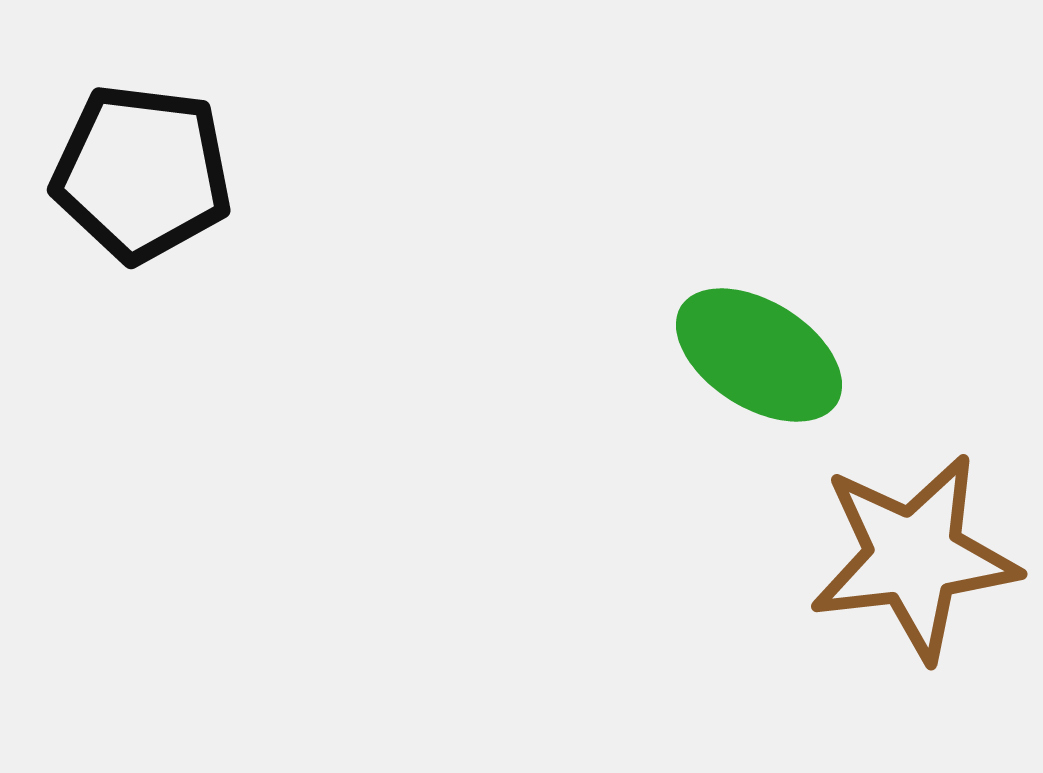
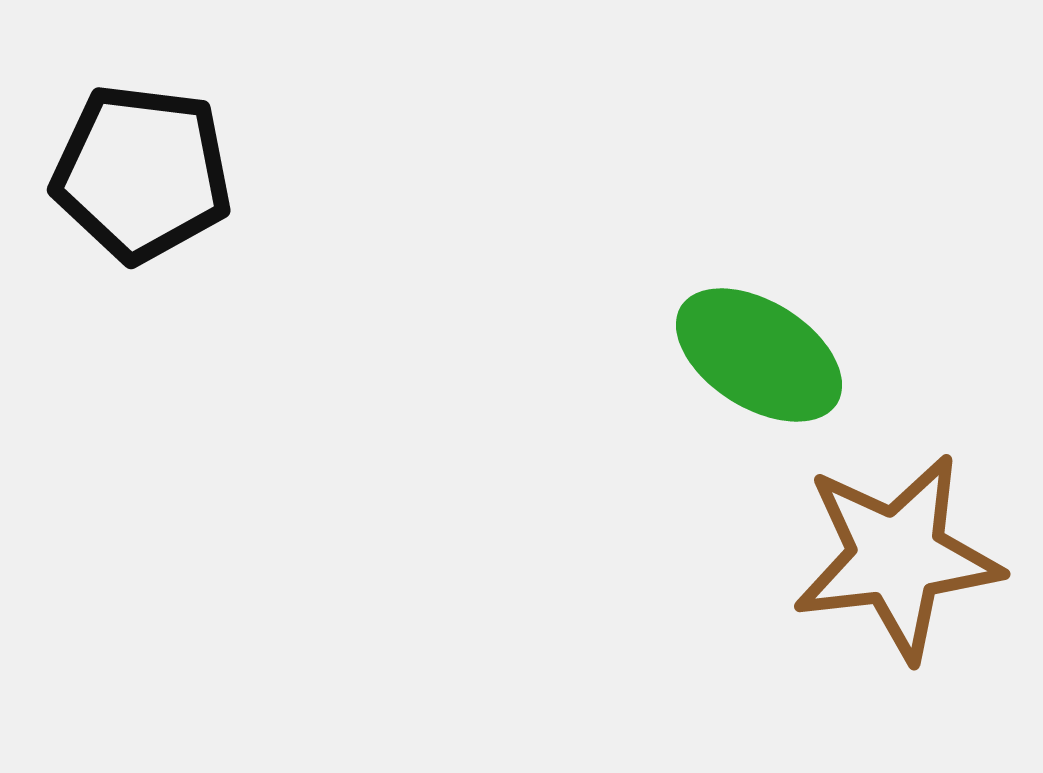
brown star: moved 17 px left
